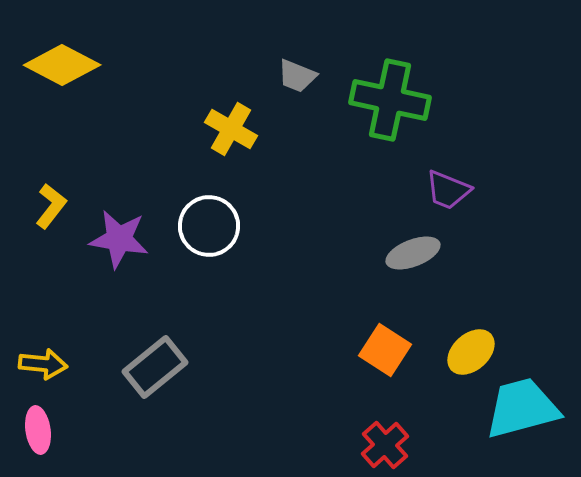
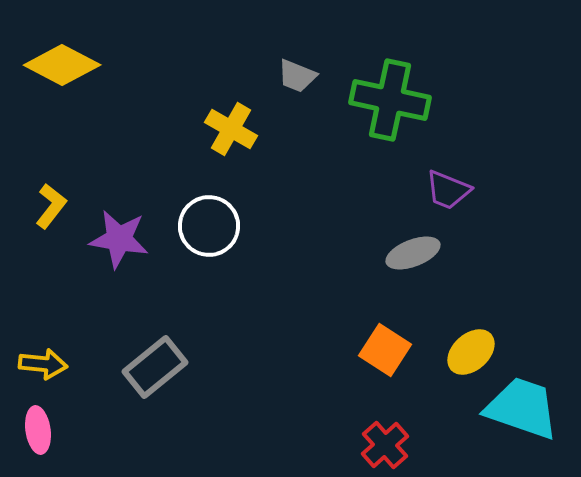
cyan trapezoid: rotated 34 degrees clockwise
